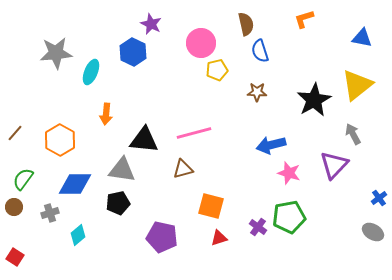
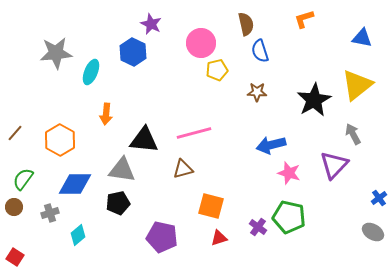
green pentagon: rotated 24 degrees clockwise
